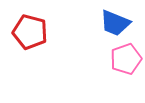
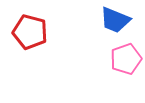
blue trapezoid: moved 3 px up
